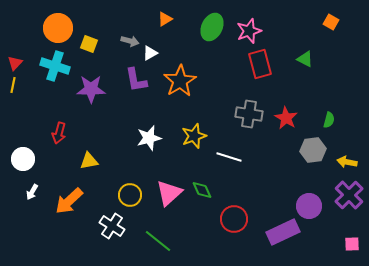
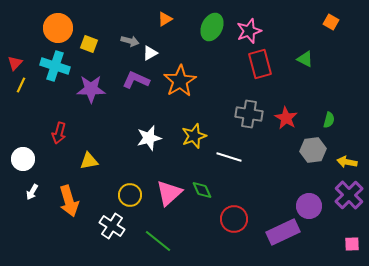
purple L-shape: rotated 124 degrees clockwise
yellow line: moved 8 px right; rotated 14 degrees clockwise
orange arrow: rotated 64 degrees counterclockwise
